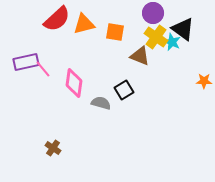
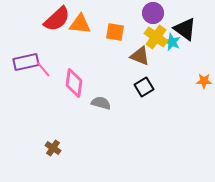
orange triangle: moved 4 px left; rotated 20 degrees clockwise
black triangle: moved 2 px right
black square: moved 20 px right, 3 px up
